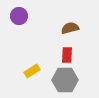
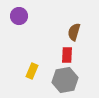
brown semicircle: moved 4 px right, 4 px down; rotated 60 degrees counterclockwise
yellow rectangle: rotated 35 degrees counterclockwise
gray hexagon: rotated 10 degrees counterclockwise
